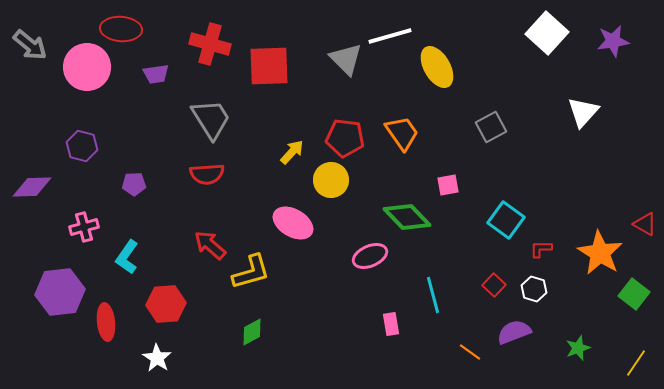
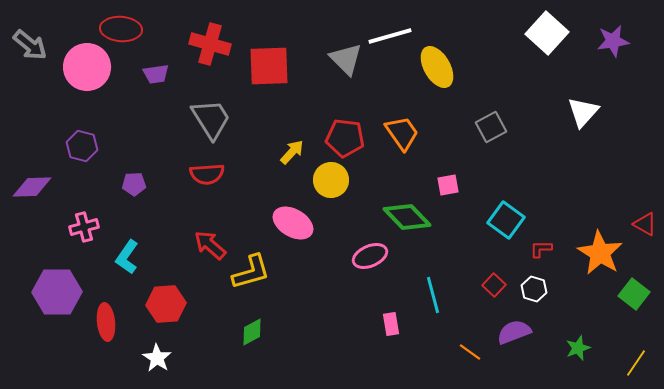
purple hexagon at (60, 292): moved 3 px left; rotated 6 degrees clockwise
